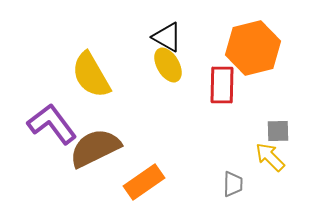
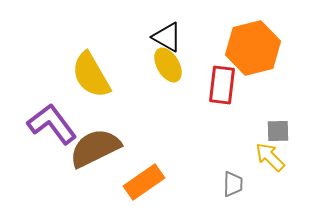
red rectangle: rotated 6 degrees clockwise
